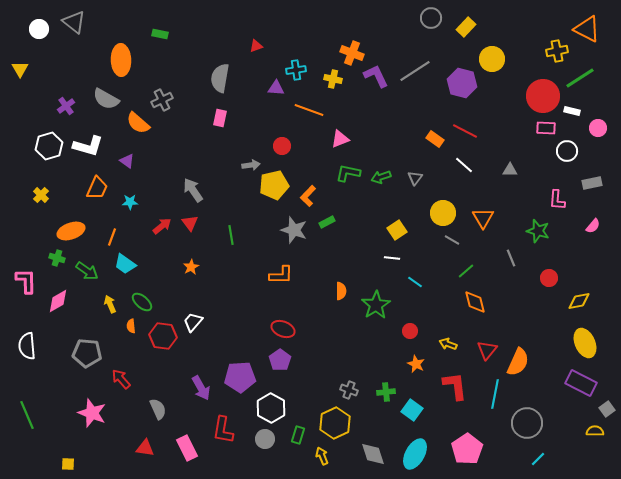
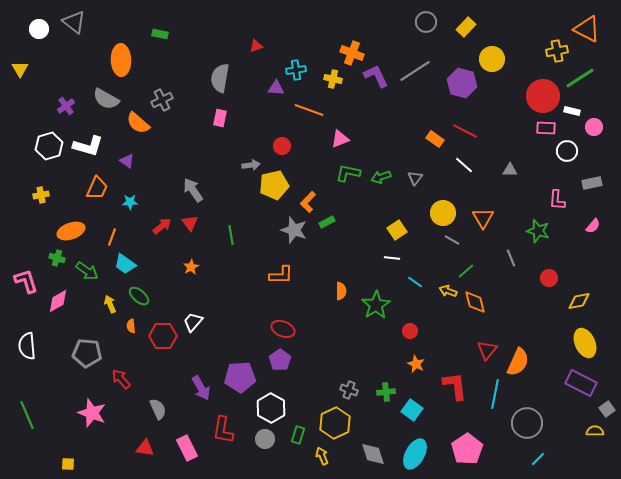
gray circle at (431, 18): moved 5 px left, 4 px down
pink circle at (598, 128): moved 4 px left, 1 px up
yellow cross at (41, 195): rotated 35 degrees clockwise
orange L-shape at (308, 196): moved 6 px down
pink L-shape at (26, 281): rotated 16 degrees counterclockwise
green ellipse at (142, 302): moved 3 px left, 6 px up
red hexagon at (163, 336): rotated 8 degrees counterclockwise
yellow arrow at (448, 344): moved 53 px up
